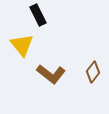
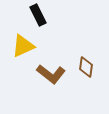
yellow triangle: moved 1 px right, 1 px down; rotated 45 degrees clockwise
brown diamond: moved 7 px left, 5 px up; rotated 30 degrees counterclockwise
